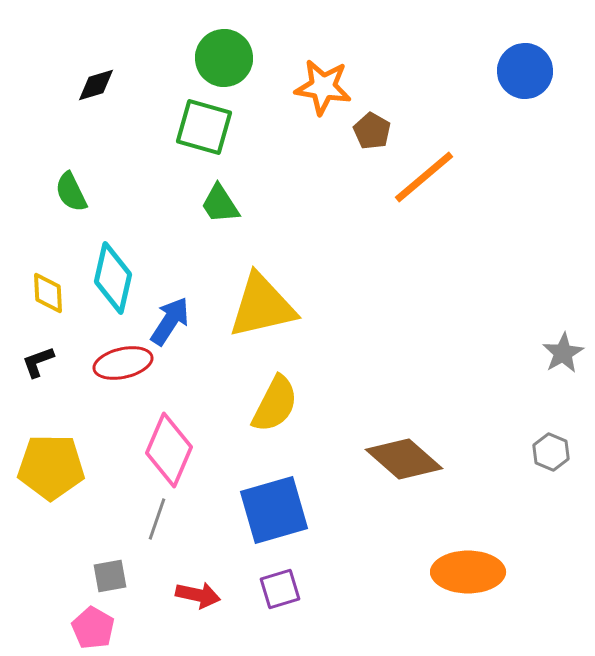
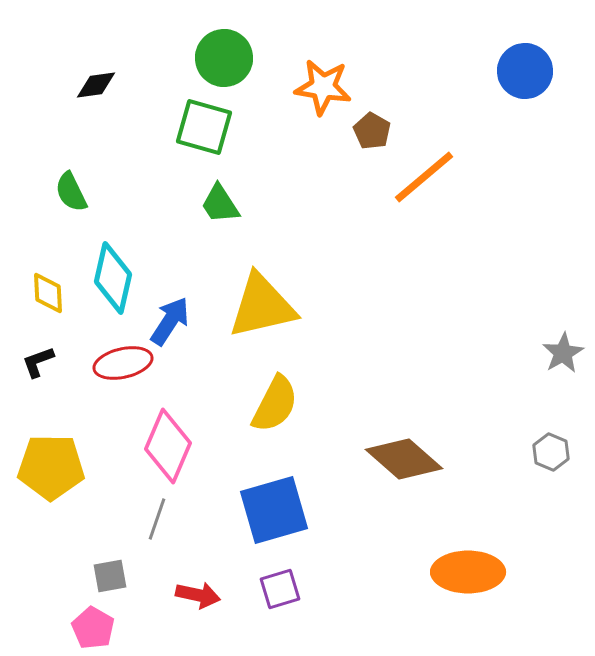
black diamond: rotated 9 degrees clockwise
pink diamond: moved 1 px left, 4 px up
